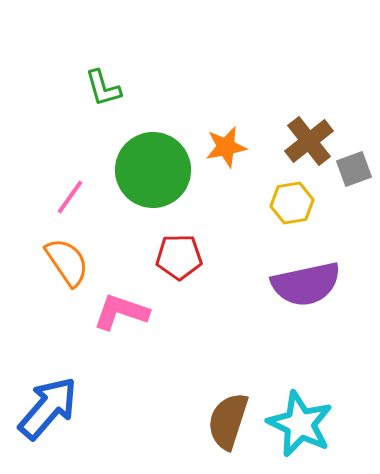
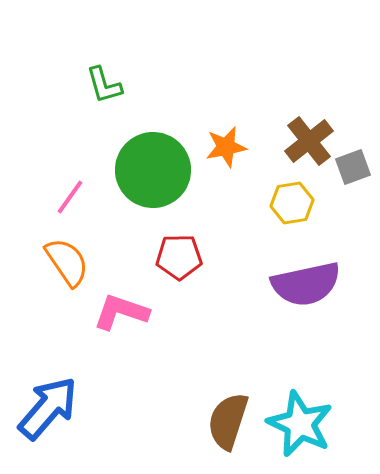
green L-shape: moved 1 px right, 3 px up
gray square: moved 1 px left, 2 px up
